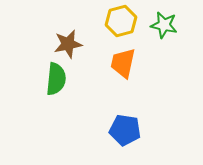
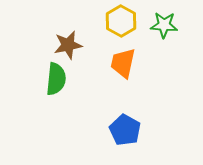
yellow hexagon: rotated 16 degrees counterclockwise
green star: rotated 8 degrees counterclockwise
brown star: moved 1 px down
blue pentagon: rotated 20 degrees clockwise
